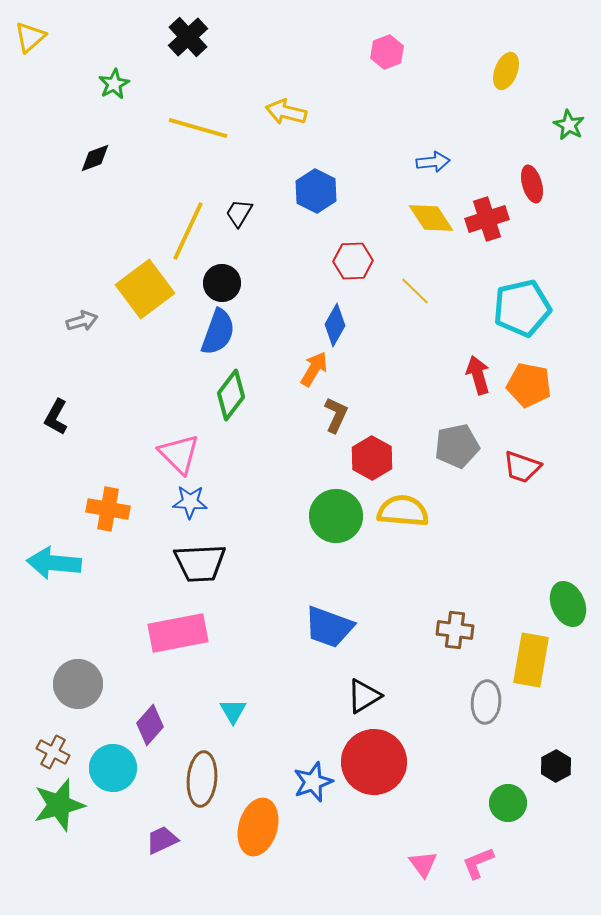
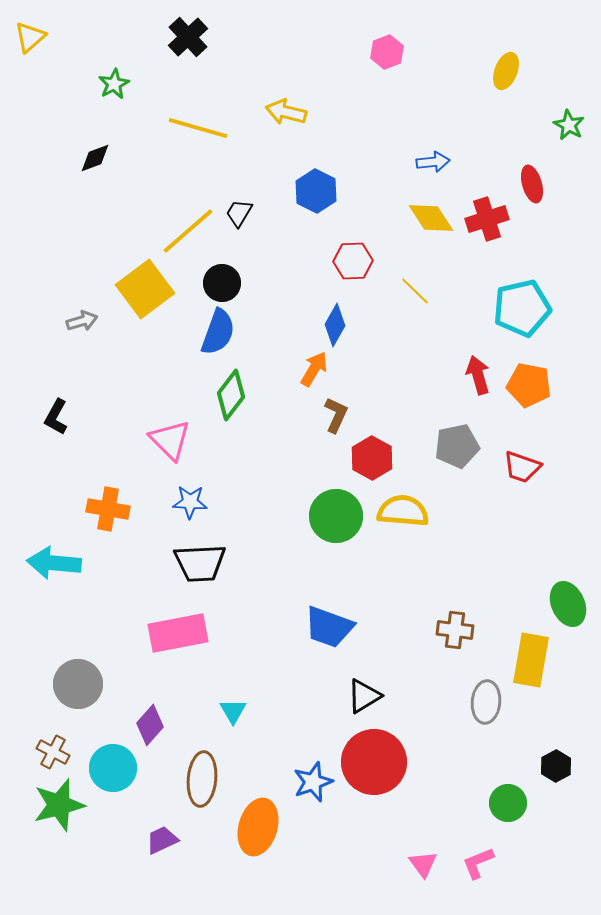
yellow line at (188, 231): rotated 24 degrees clockwise
pink triangle at (179, 454): moved 9 px left, 14 px up
